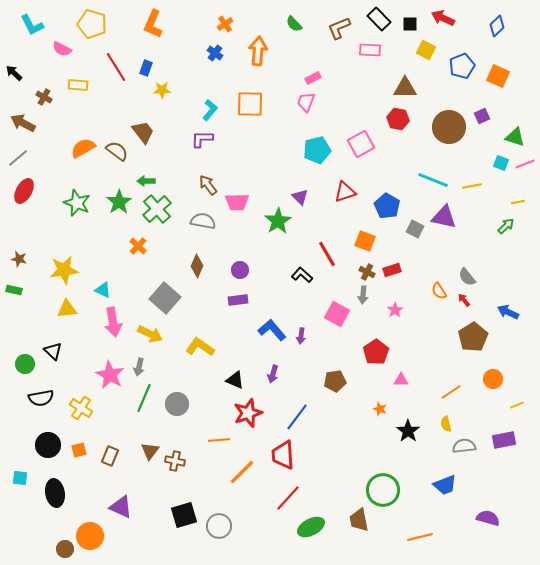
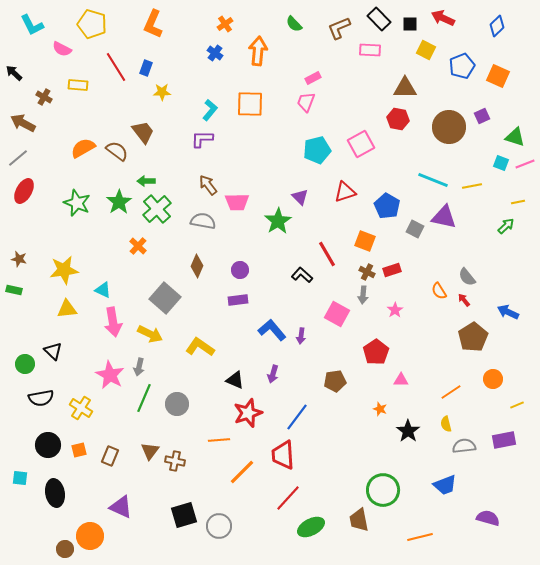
yellow star at (162, 90): moved 2 px down
